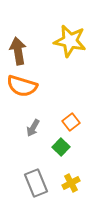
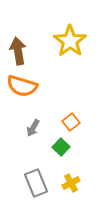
yellow star: rotated 24 degrees clockwise
